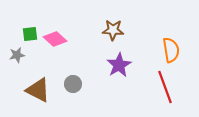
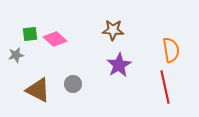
gray star: moved 1 px left
red line: rotated 8 degrees clockwise
